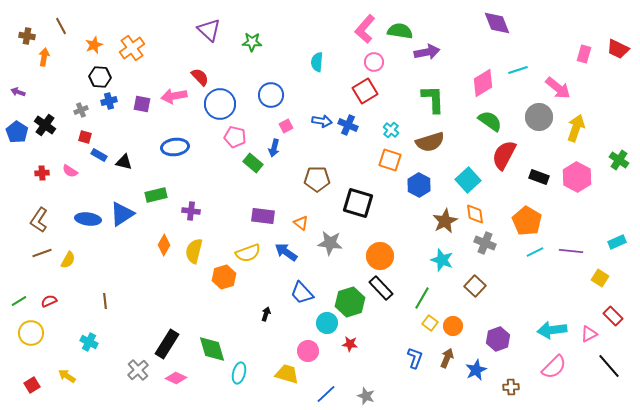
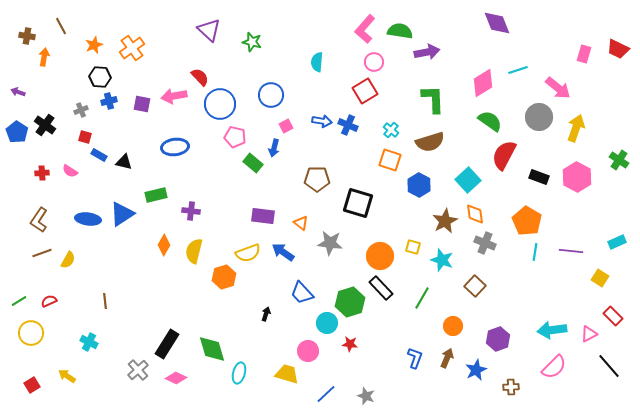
green star at (252, 42): rotated 12 degrees clockwise
blue arrow at (286, 252): moved 3 px left
cyan line at (535, 252): rotated 54 degrees counterclockwise
yellow square at (430, 323): moved 17 px left, 76 px up; rotated 21 degrees counterclockwise
